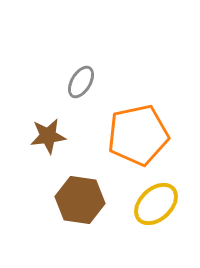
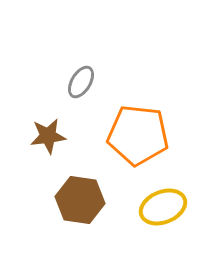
orange pentagon: rotated 18 degrees clockwise
yellow ellipse: moved 7 px right, 3 px down; rotated 21 degrees clockwise
